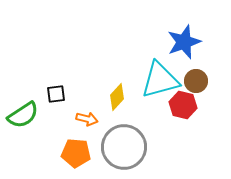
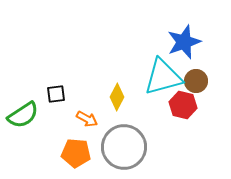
cyan triangle: moved 3 px right, 3 px up
yellow diamond: rotated 16 degrees counterclockwise
orange arrow: rotated 15 degrees clockwise
